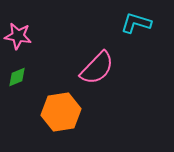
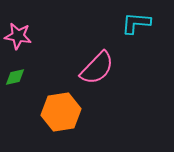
cyan L-shape: rotated 12 degrees counterclockwise
green diamond: moved 2 px left; rotated 10 degrees clockwise
